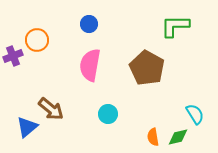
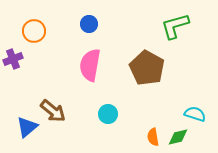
green L-shape: rotated 16 degrees counterclockwise
orange circle: moved 3 px left, 9 px up
purple cross: moved 3 px down
brown arrow: moved 2 px right, 2 px down
cyan semicircle: rotated 40 degrees counterclockwise
